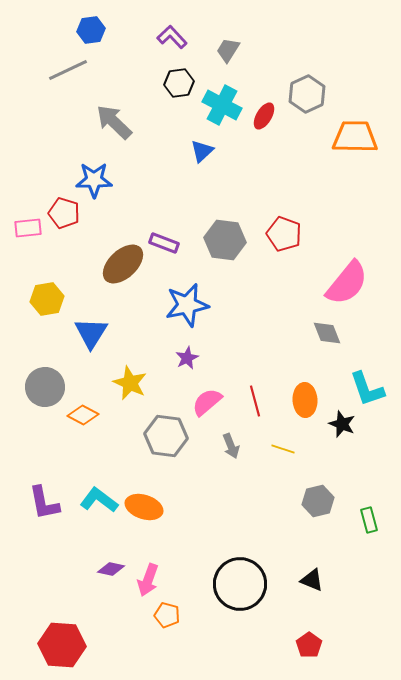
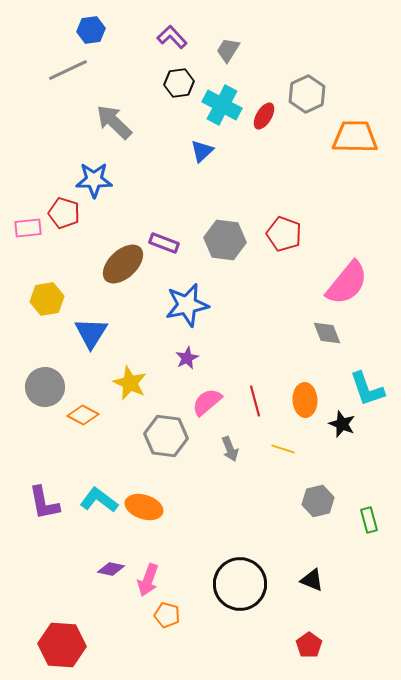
gray arrow at (231, 446): moved 1 px left, 3 px down
